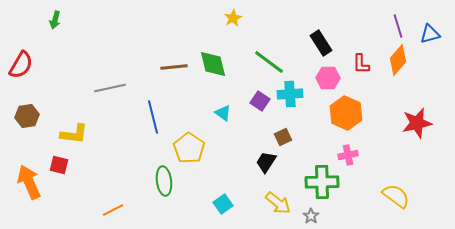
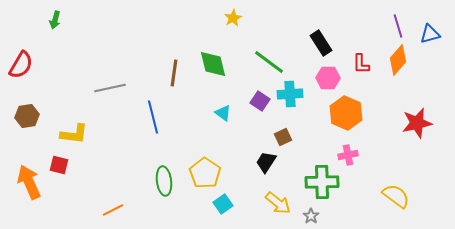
brown line: moved 6 px down; rotated 76 degrees counterclockwise
yellow pentagon: moved 16 px right, 25 px down
